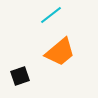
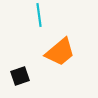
cyan line: moved 12 px left; rotated 60 degrees counterclockwise
